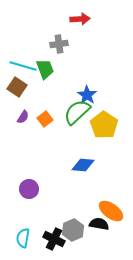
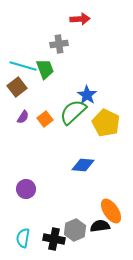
brown square: rotated 18 degrees clockwise
green semicircle: moved 4 px left
yellow pentagon: moved 2 px right, 2 px up; rotated 8 degrees counterclockwise
purple circle: moved 3 px left
orange ellipse: rotated 20 degrees clockwise
black semicircle: moved 1 px right, 2 px down; rotated 18 degrees counterclockwise
gray hexagon: moved 2 px right
black cross: rotated 15 degrees counterclockwise
